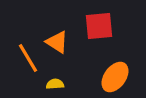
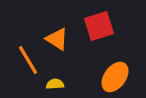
red square: rotated 12 degrees counterclockwise
orange triangle: moved 3 px up
orange line: moved 2 px down
